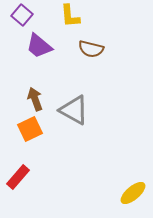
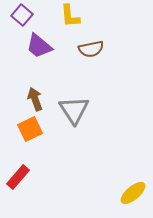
brown semicircle: rotated 25 degrees counterclockwise
gray triangle: rotated 28 degrees clockwise
